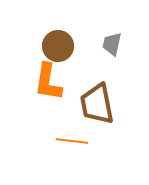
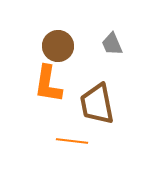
gray trapezoid: rotated 35 degrees counterclockwise
orange L-shape: moved 2 px down
